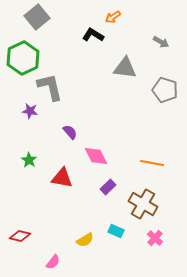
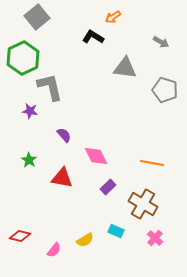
black L-shape: moved 2 px down
purple semicircle: moved 6 px left, 3 px down
pink semicircle: moved 1 px right, 12 px up
